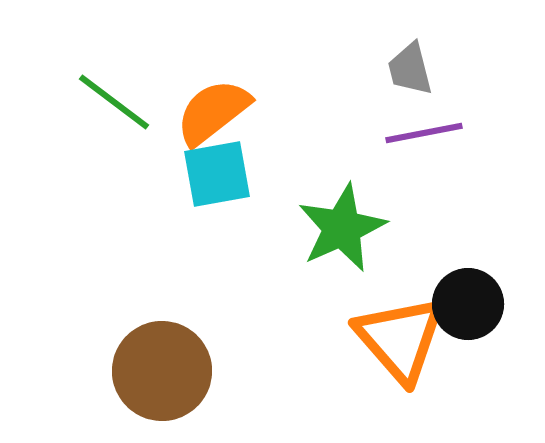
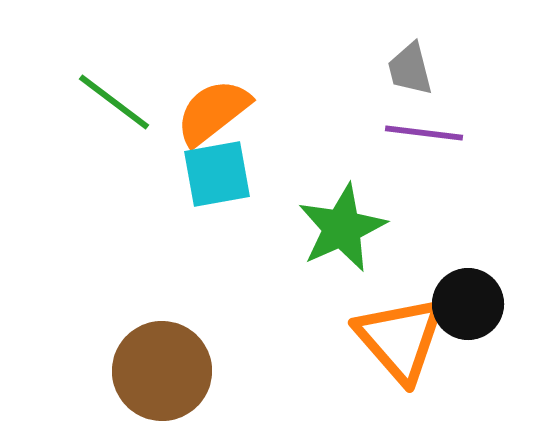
purple line: rotated 18 degrees clockwise
